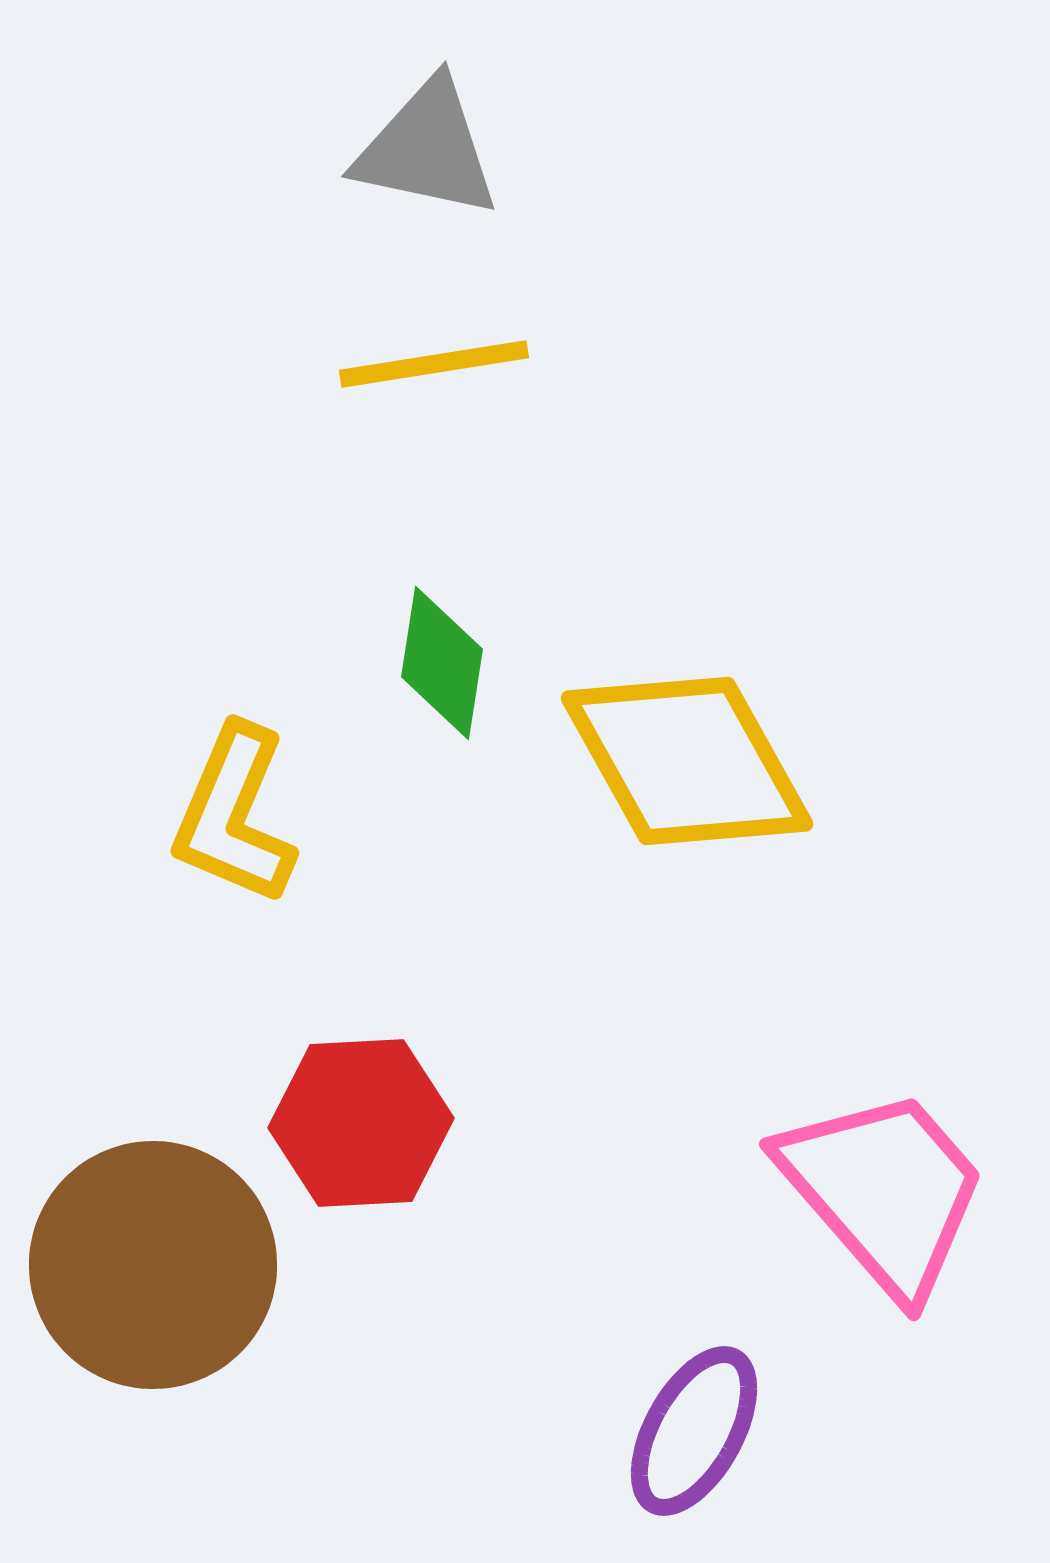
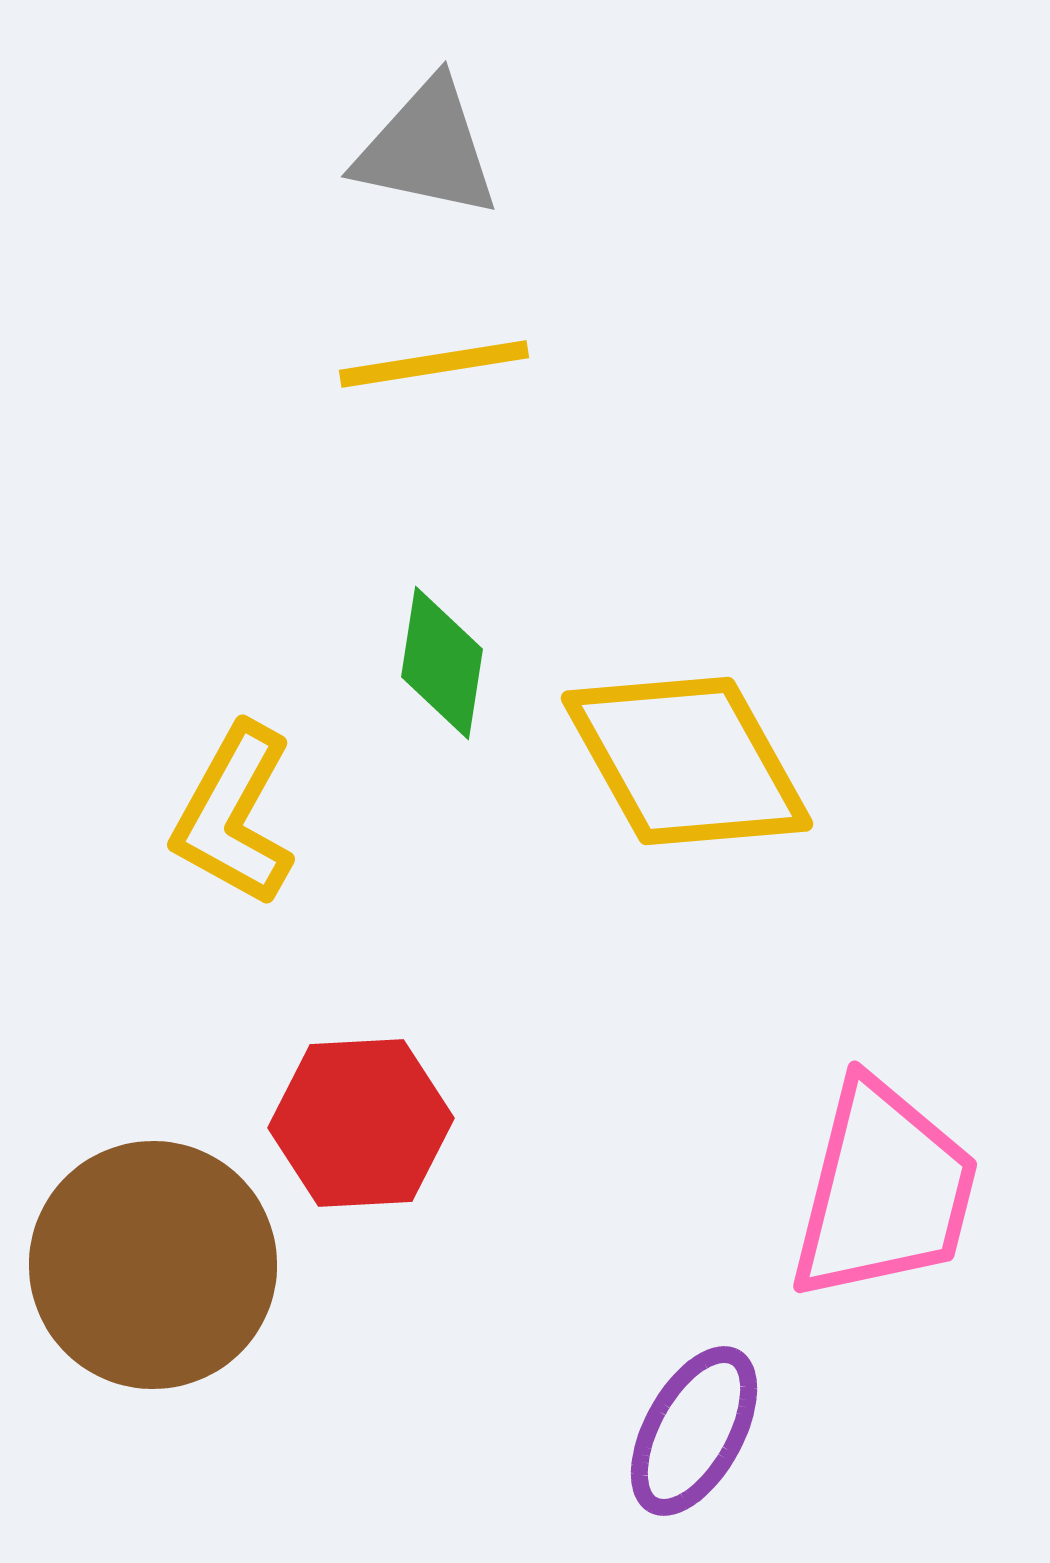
yellow L-shape: rotated 6 degrees clockwise
pink trapezoid: rotated 55 degrees clockwise
